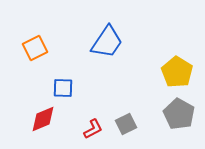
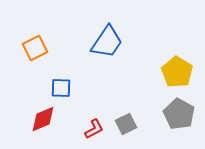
blue square: moved 2 px left
red L-shape: moved 1 px right
